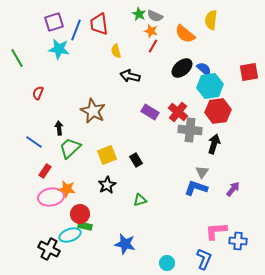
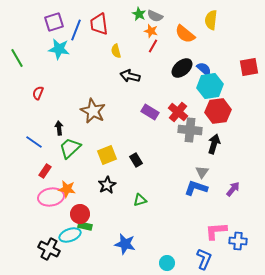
red square at (249, 72): moved 5 px up
